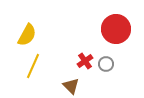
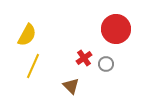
red cross: moved 1 px left, 3 px up
